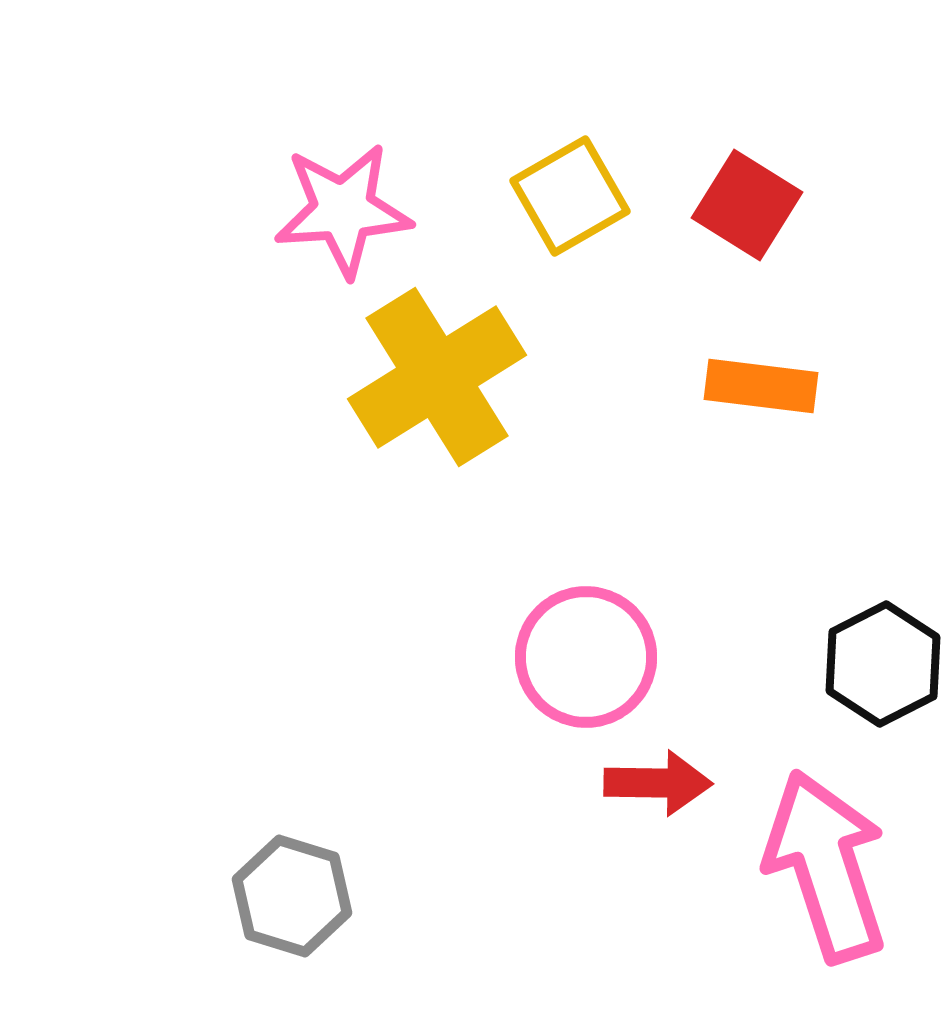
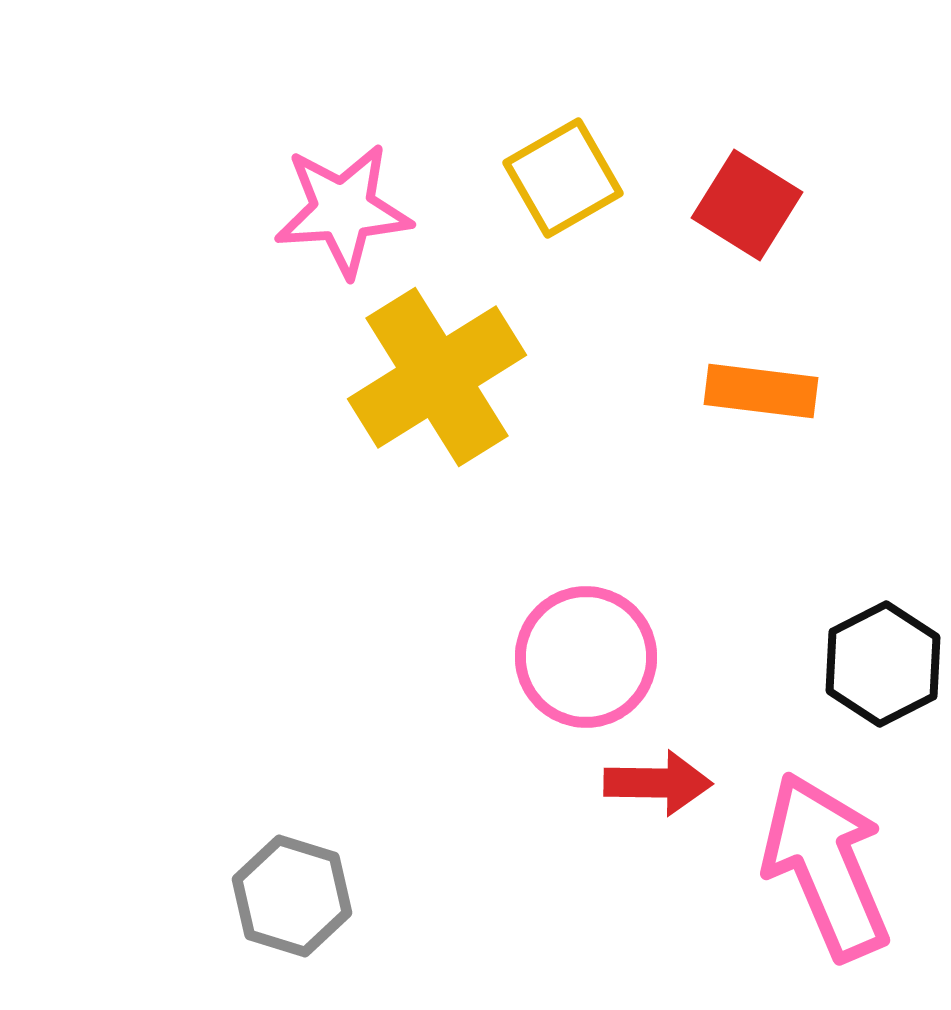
yellow square: moved 7 px left, 18 px up
orange rectangle: moved 5 px down
pink arrow: rotated 5 degrees counterclockwise
